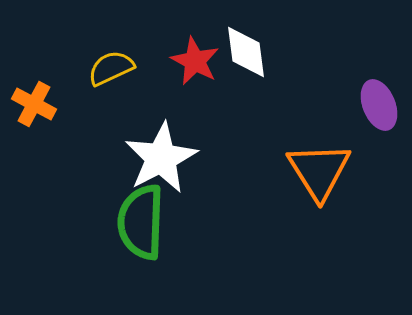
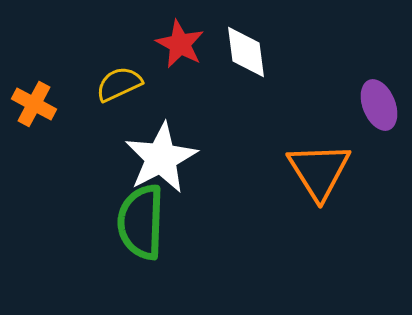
red star: moved 15 px left, 17 px up
yellow semicircle: moved 8 px right, 16 px down
